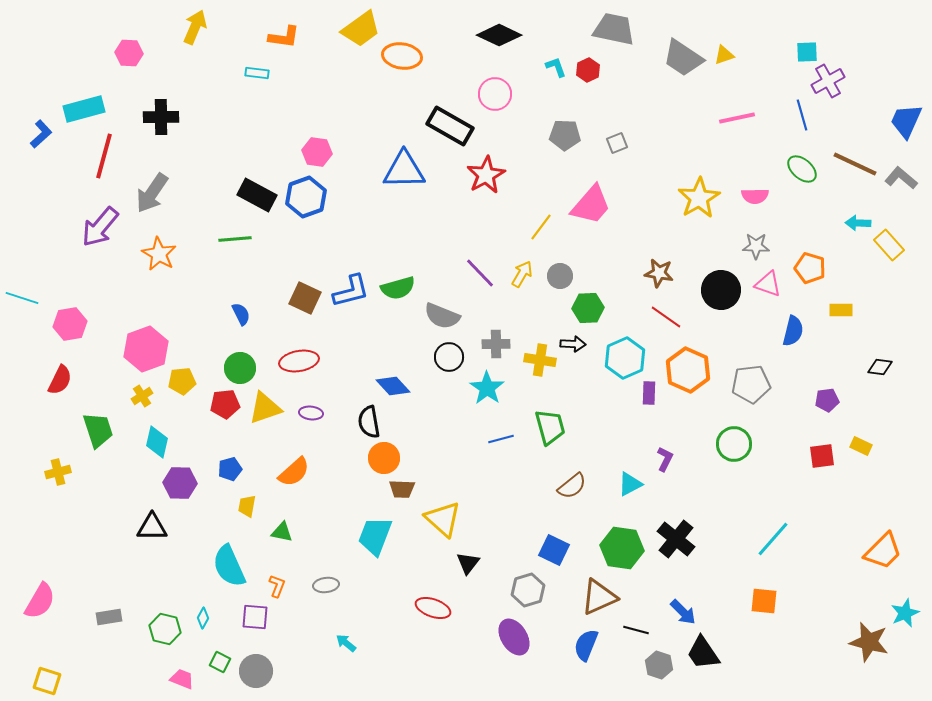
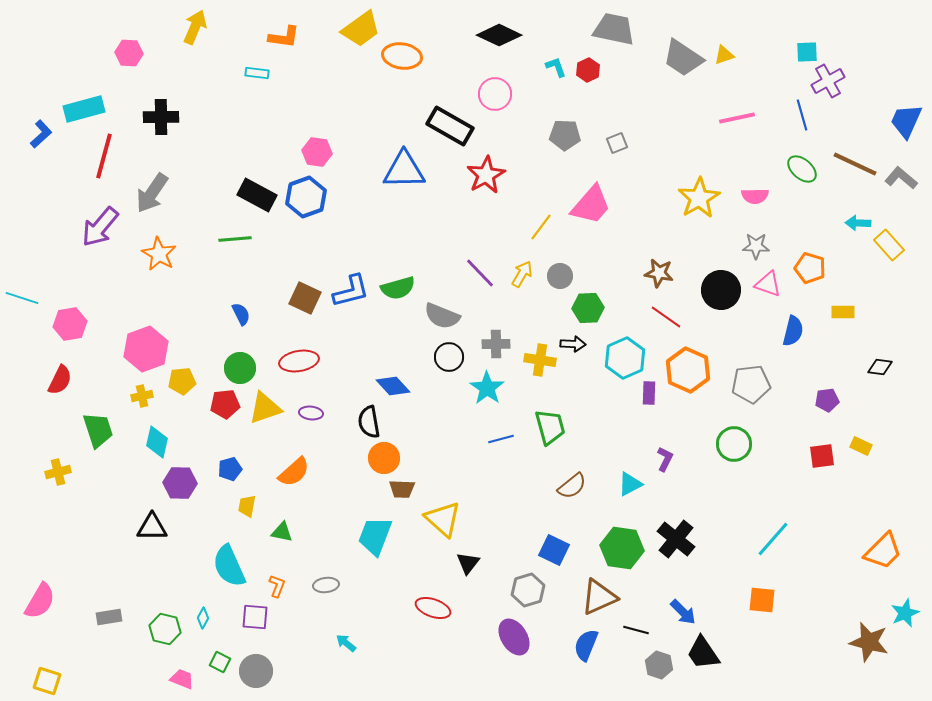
yellow rectangle at (841, 310): moved 2 px right, 2 px down
yellow cross at (142, 396): rotated 20 degrees clockwise
orange square at (764, 601): moved 2 px left, 1 px up
